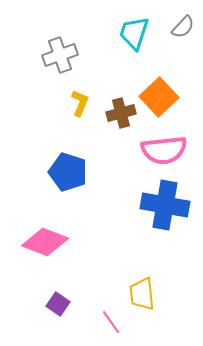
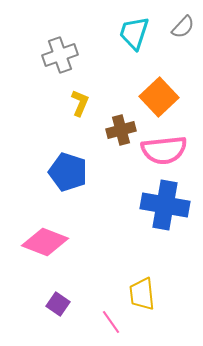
brown cross: moved 17 px down
